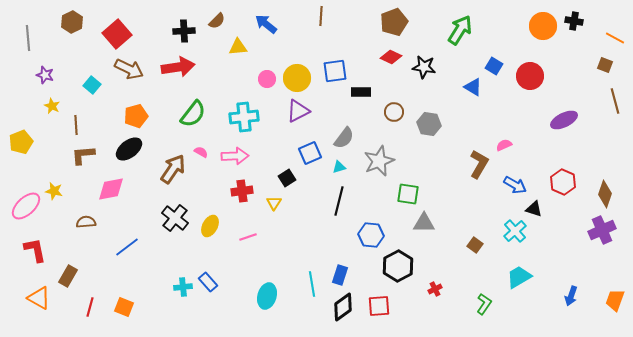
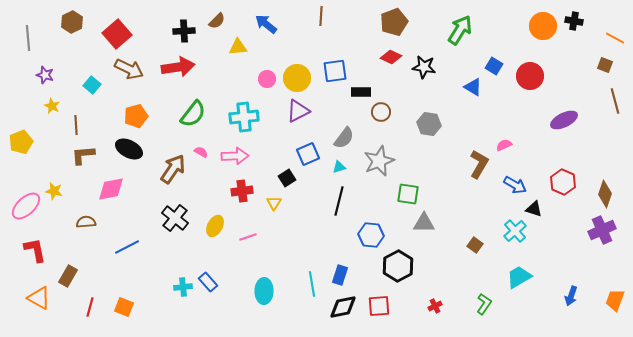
brown circle at (394, 112): moved 13 px left
black ellipse at (129, 149): rotated 64 degrees clockwise
blue square at (310, 153): moved 2 px left, 1 px down
yellow ellipse at (210, 226): moved 5 px right
blue line at (127, 247): rotated 10 degrees clockwise
red cross at (435, 289): moved 17 px down
cyan ellipse at (267, 296): moved 3 px left, 5 px up; rotated 15 degrees counterclockwise
black diamond at (343, 307): rotated 24 degrees clockwise
